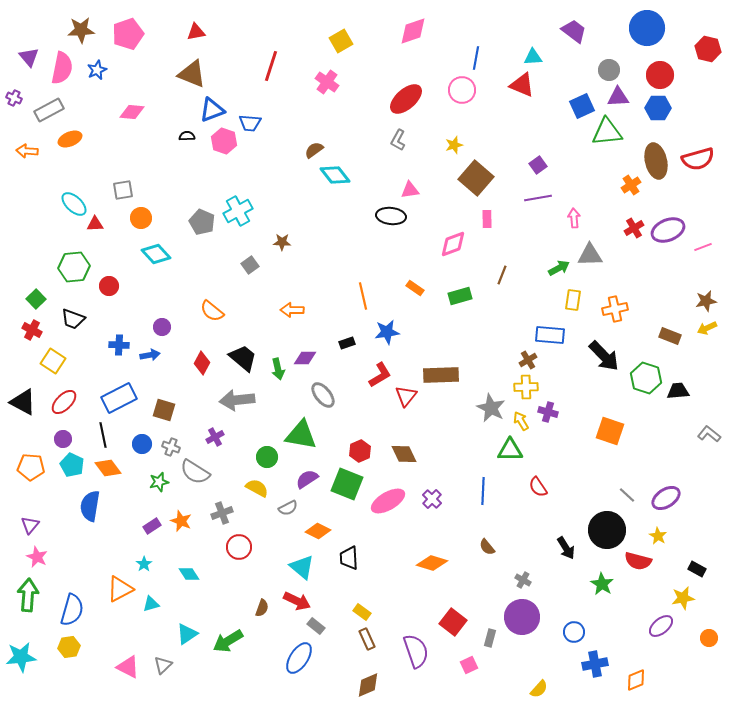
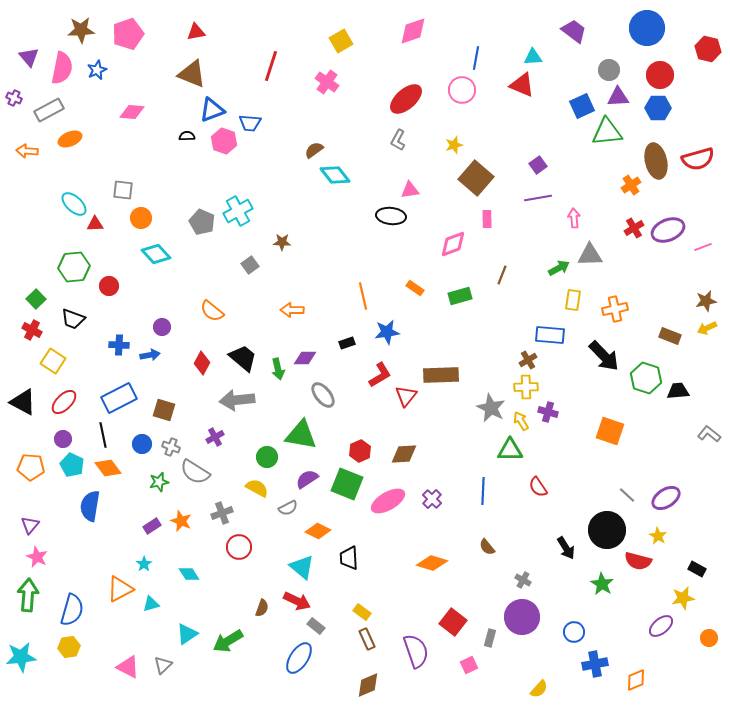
gray square at (123, 190): rotated 15 degrees clockwise
brown diamond at (404, 454): rotated 68 degrees counterclockwise
